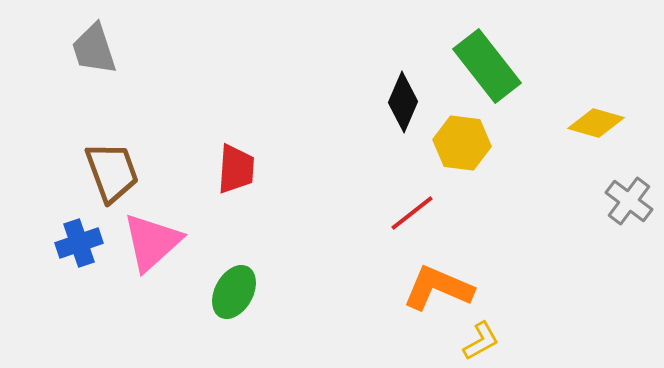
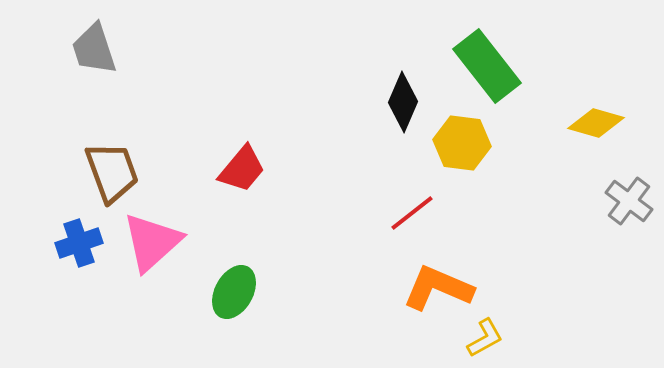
red trapezoid: moved 6 px right; rotated 36 degrees clockwise
yellow L-shape: moved 4 px right, 3 px up
